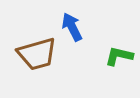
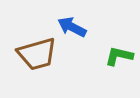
blue arrow: rotated 36 degrees counterclockwise
